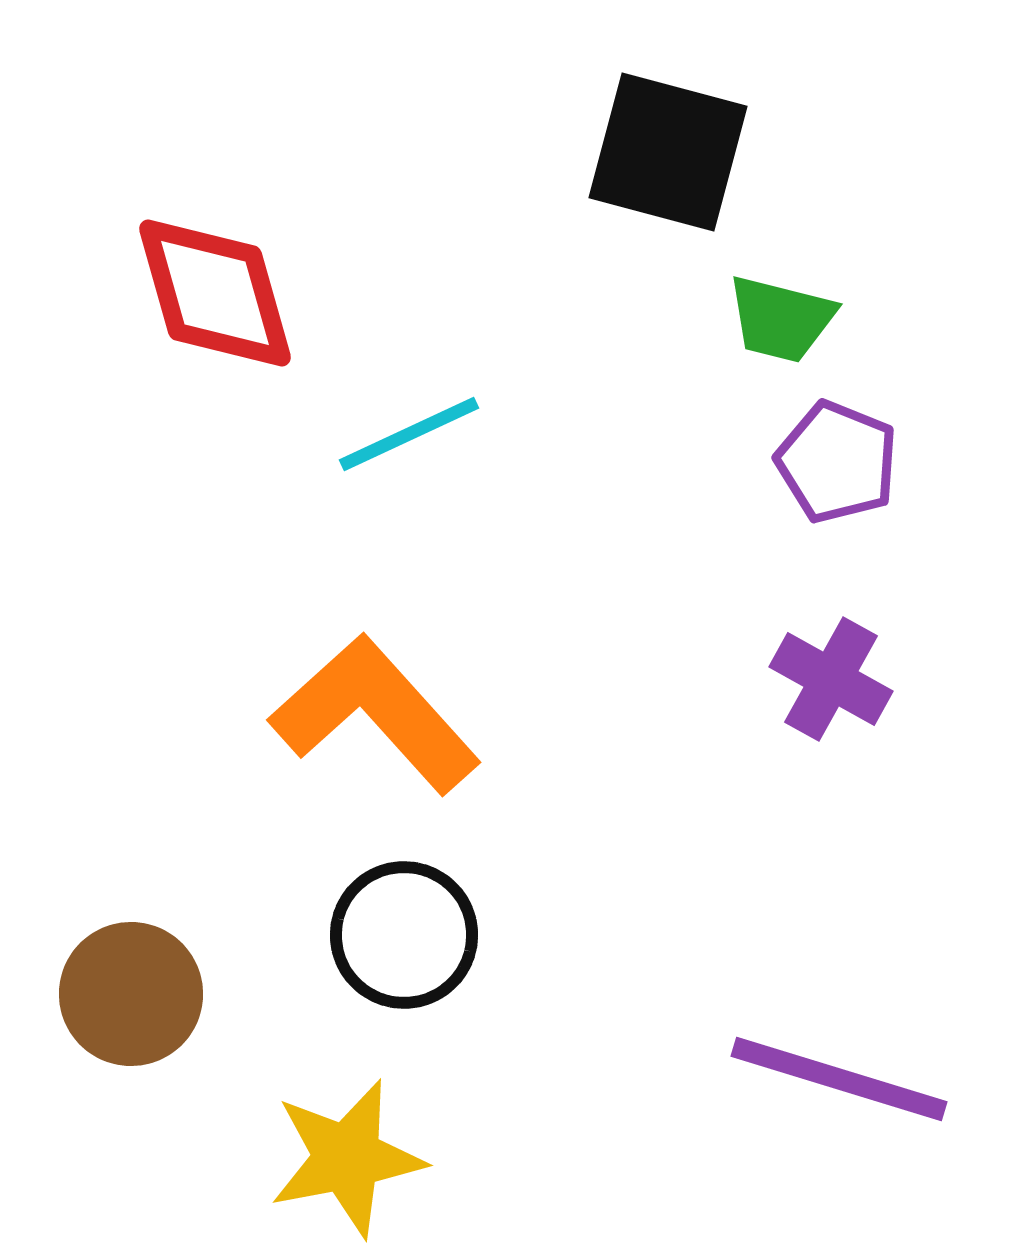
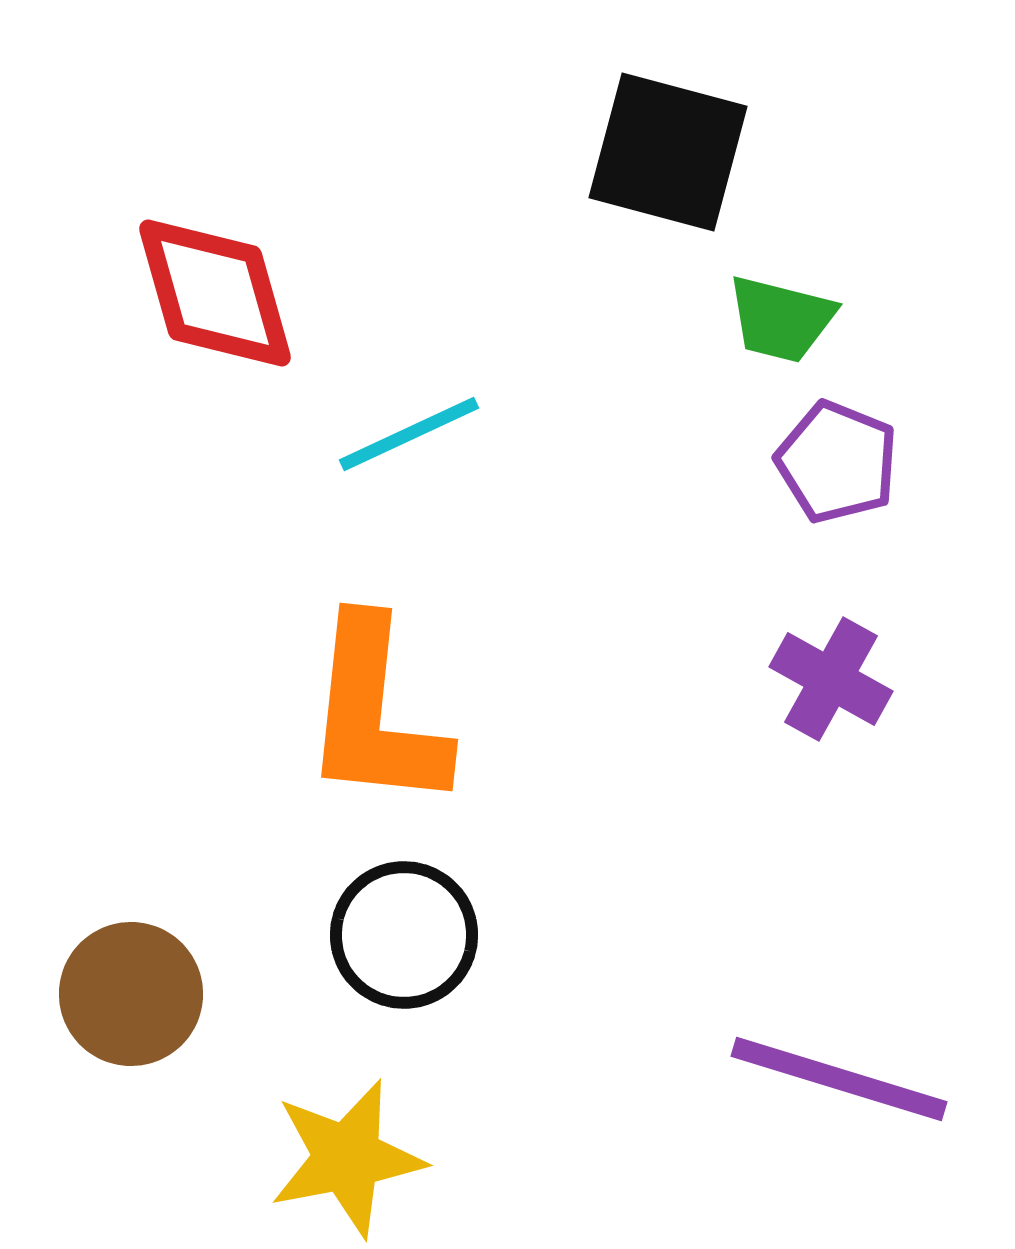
orange L-shape: rotated 132 degrees counterclockwise
